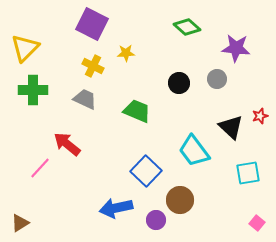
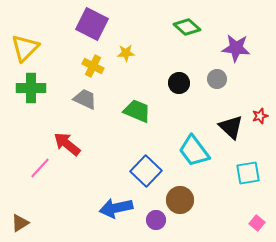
green cross: moved 2 px left, 2 px up
